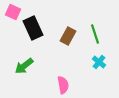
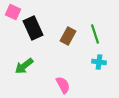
cyan cross: rotated 32 degrees counterclockwise
pink semicircle: rotated 18 degrees counterclockwise
